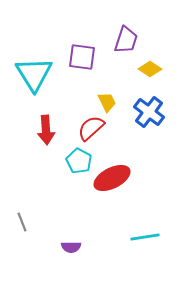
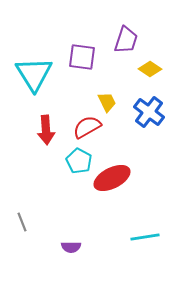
red semicircle: moved 4 px left, 1 px up; rotated 12 degrees clockwise
